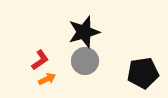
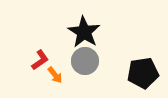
black star: rotated 24 degrees counterclockwise
orange arrow: moved 8 px right, 4 px up; rotated 78 degrees clockwise
